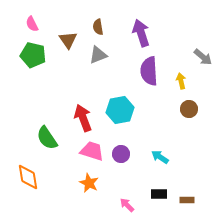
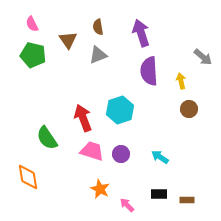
cyan hexagon: rotated 8 degrees counterclockwise
orange star: moved 11 px right, 6 px down
